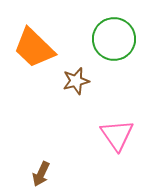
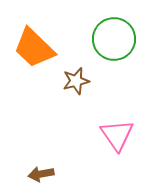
brown arrow: rotated 55 degrees clockwise
